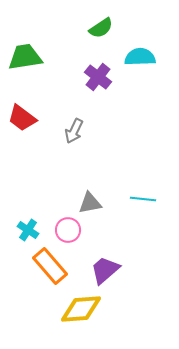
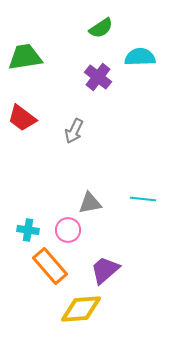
cyan cross: rotated 25 degrees counterclockwise
